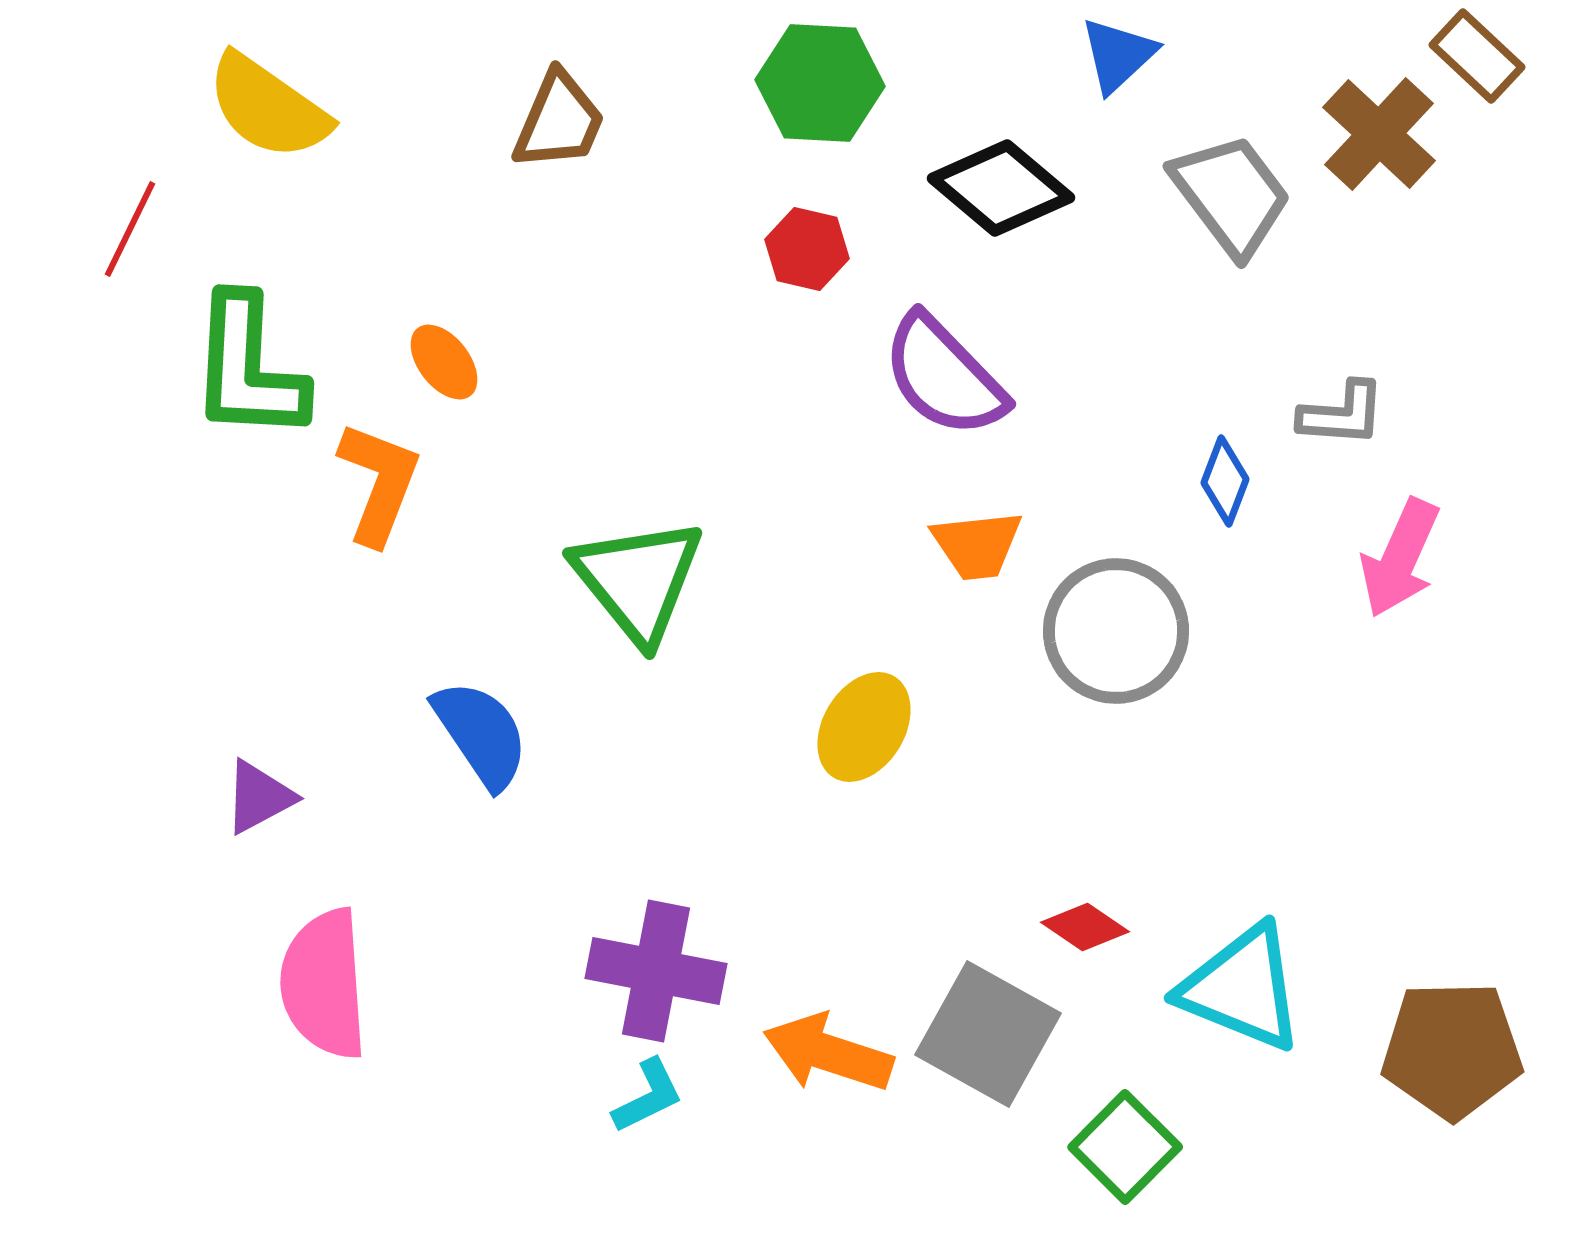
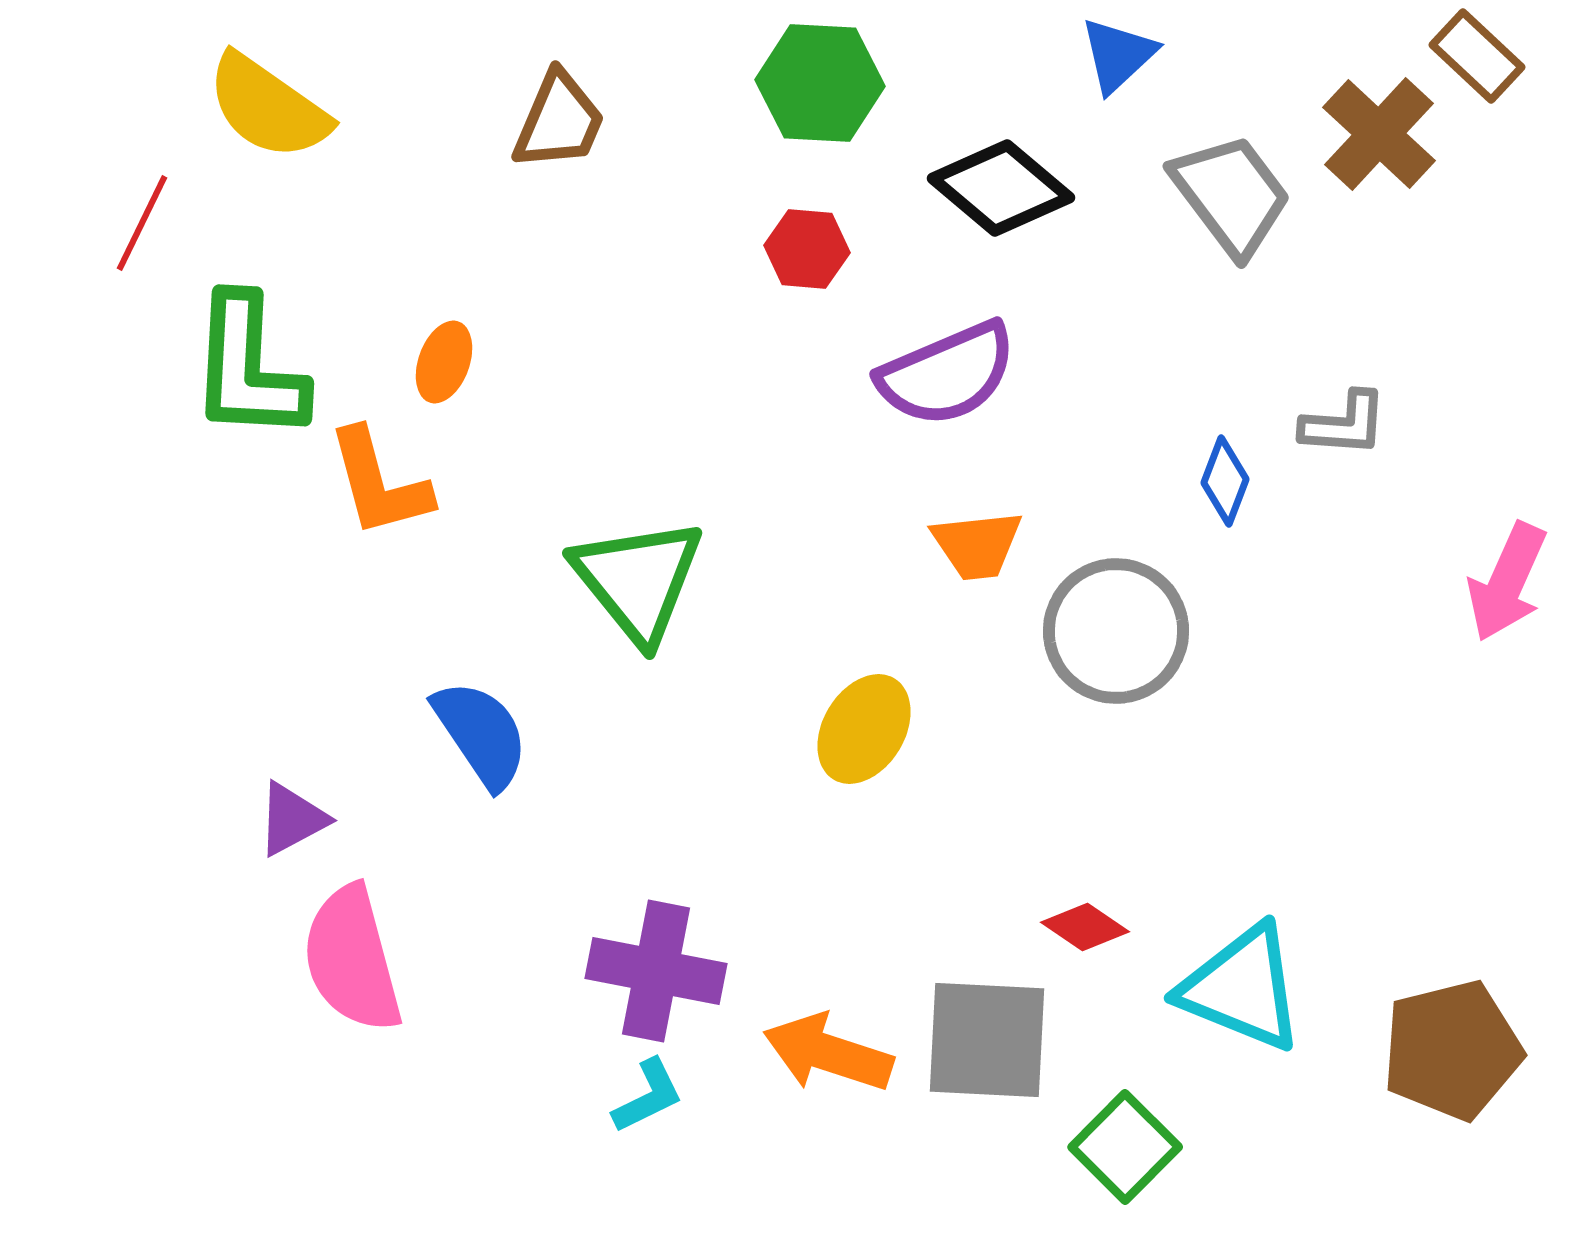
red line: moved 12 px right, 6 px up
red hexagon: rotated 8 degrees counterclockwise
orange ellipse: rotated 58 degrees clockwise
purple semicircle: moved 3 px right, 2 px up; rotated 69 degrees counterclockwise
gray L-shape: moved 2 px right, 10 px down
orange L-shape: rotated 144 degrees clockwise
pink arrow: moved 107 px right, 24 px down
yellow ellipse: moved 2 px down
purple triangle: moved 33 px right, 22 px down
pink semicircle: moved 28 px right, 25 px up; rotated 11 degrees counterclockwise
gray square: moved 1 px left, 6 px down; rotated 26 degrees counterclockwise
brown pentagon: rotated 13 degrees counterclockwise
